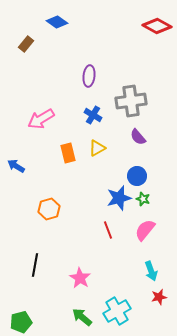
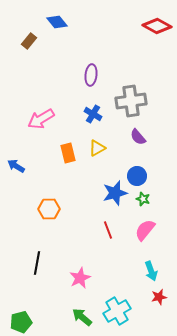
blue diamond: rotated 15 degrees clockwise
brown rectangle: moved 3 px right, 3 px up
purple ellipse: moved 2 px right, 1 px up
blue cross: moved 1 px up
blue star: moved 4 px left, 5 px up
orange hexagon: rotated 15 degrees clockwise
black line: moved 2 px right, 2 px up
pink star: rotated 15 degrees clockwise
